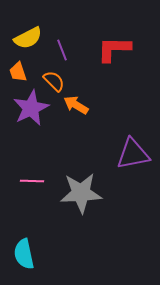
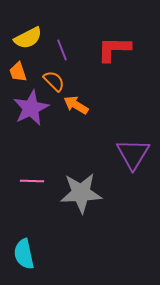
purple triangle: rotated 48 degrees counterclockwise
